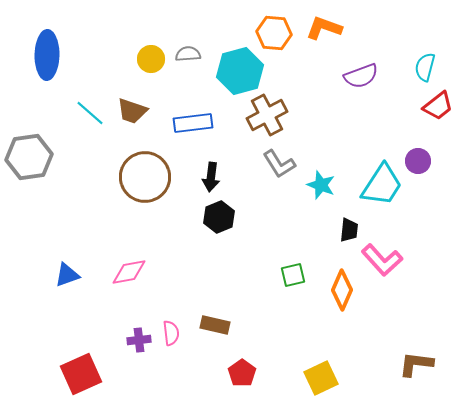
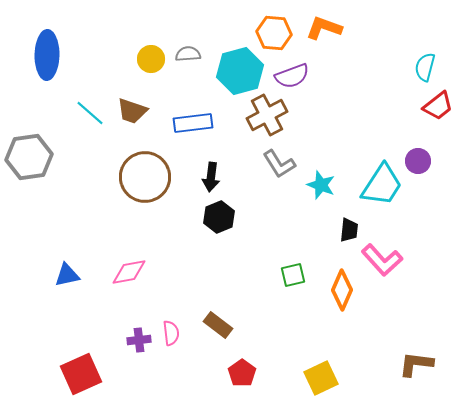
purple semicircle: moved 69 px left
blue triangle: rotated 8 degrees clockwise
brown rectangle: moved 3 px right; rotated 24 degrees clockwise
